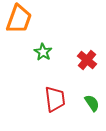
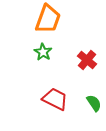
orange trapezoid: moved 29 px right
red trapezoid: rotated 56 degrees counterclockwise
green semicircle: moved 2 px right
